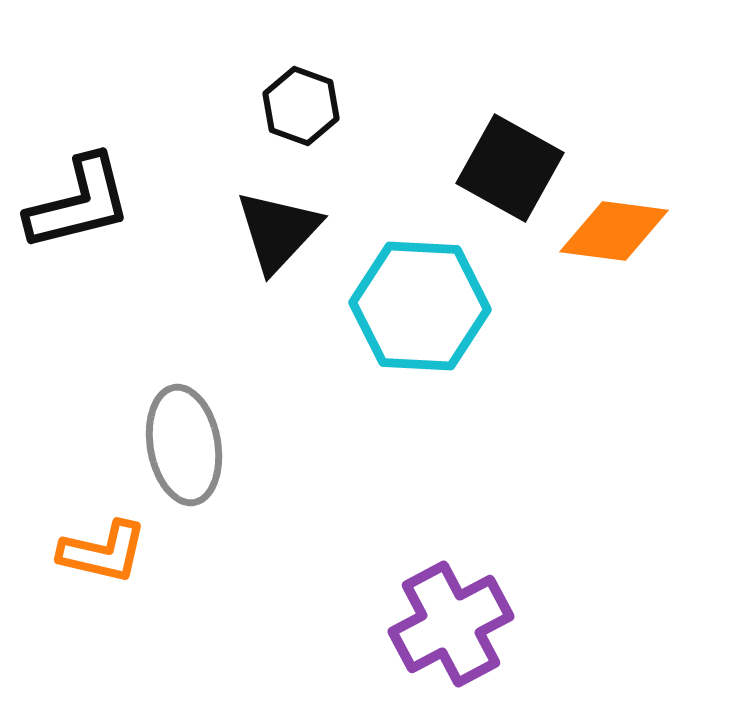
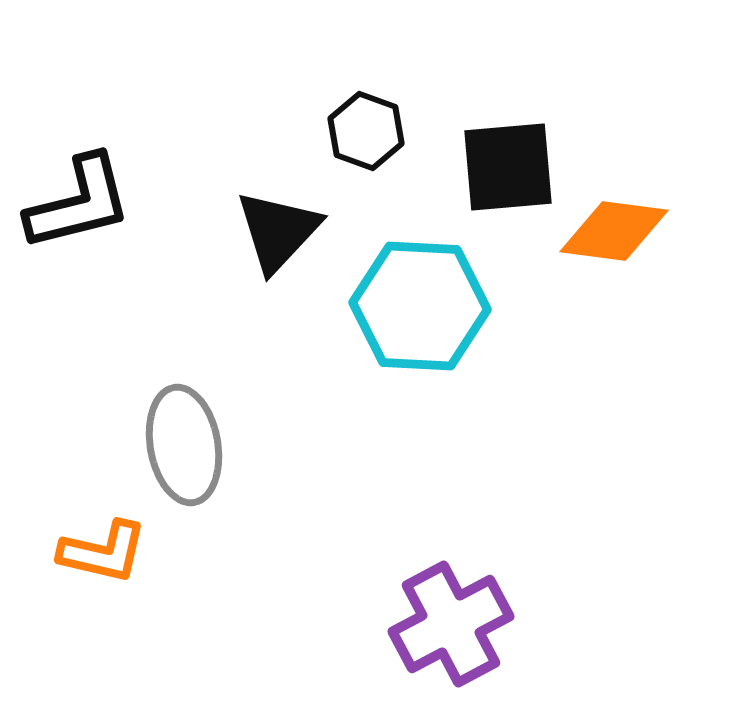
black hexagon: moved 65 px right, 25 px down
black square: moved 2 px left, 1 px up; rotated 34 degrees counterclockwise
